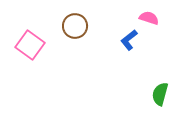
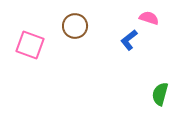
pink square: rotated 16 degrees counterclockwise
